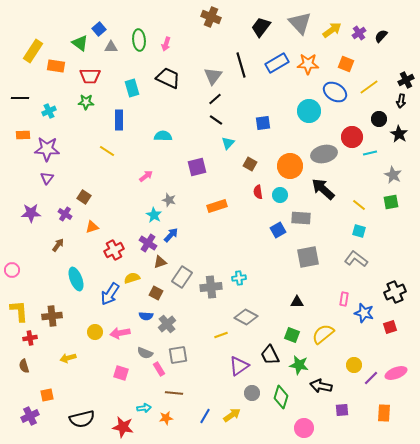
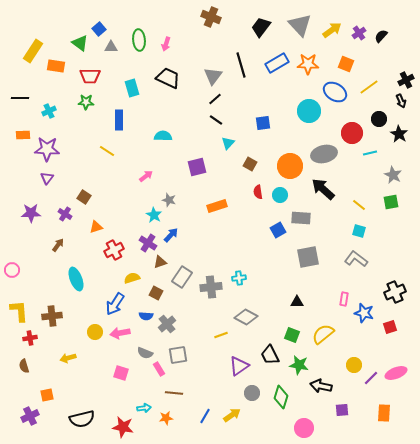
gray triangle at (300, 23): moved 2 px down
black arrow at (401, 101): rotated 32 degrees counterclockwise
red circle at (352, 137): moved 4 px up
orange triangle at (92, 227): moved 4 px right
blue arrow at (110, 294): moved 5 px right, 10 px down
